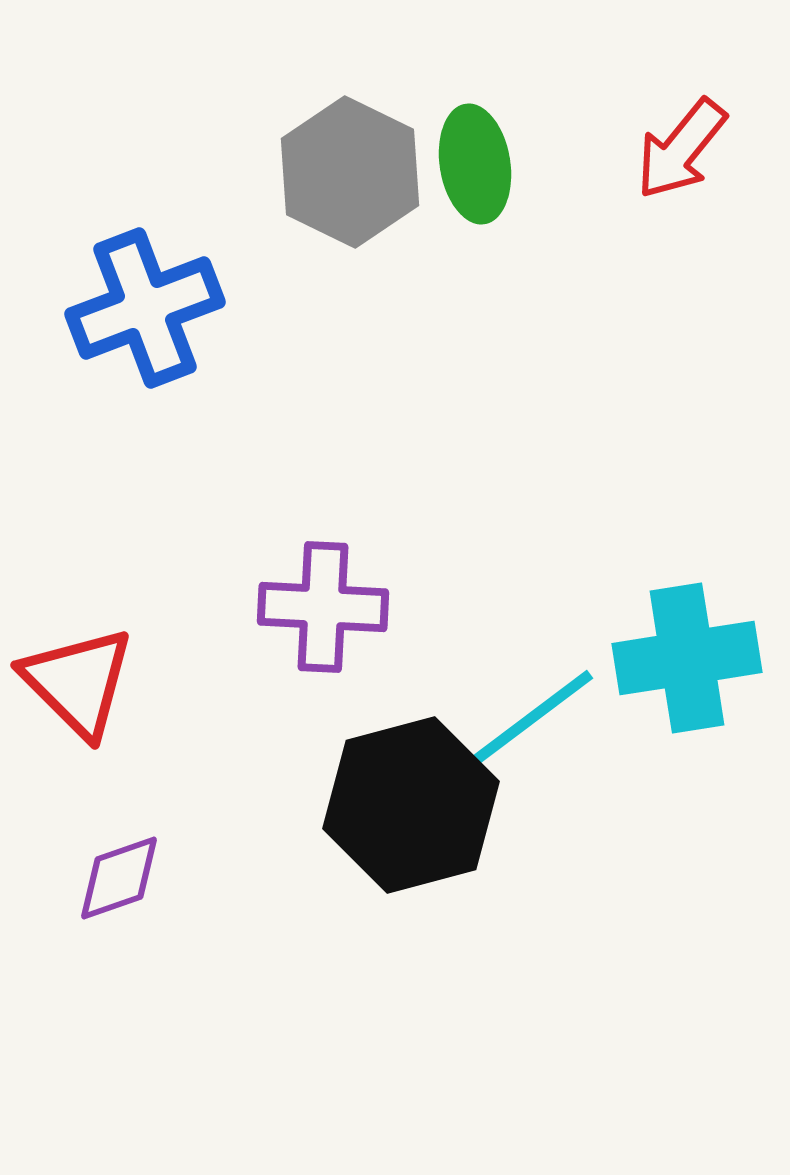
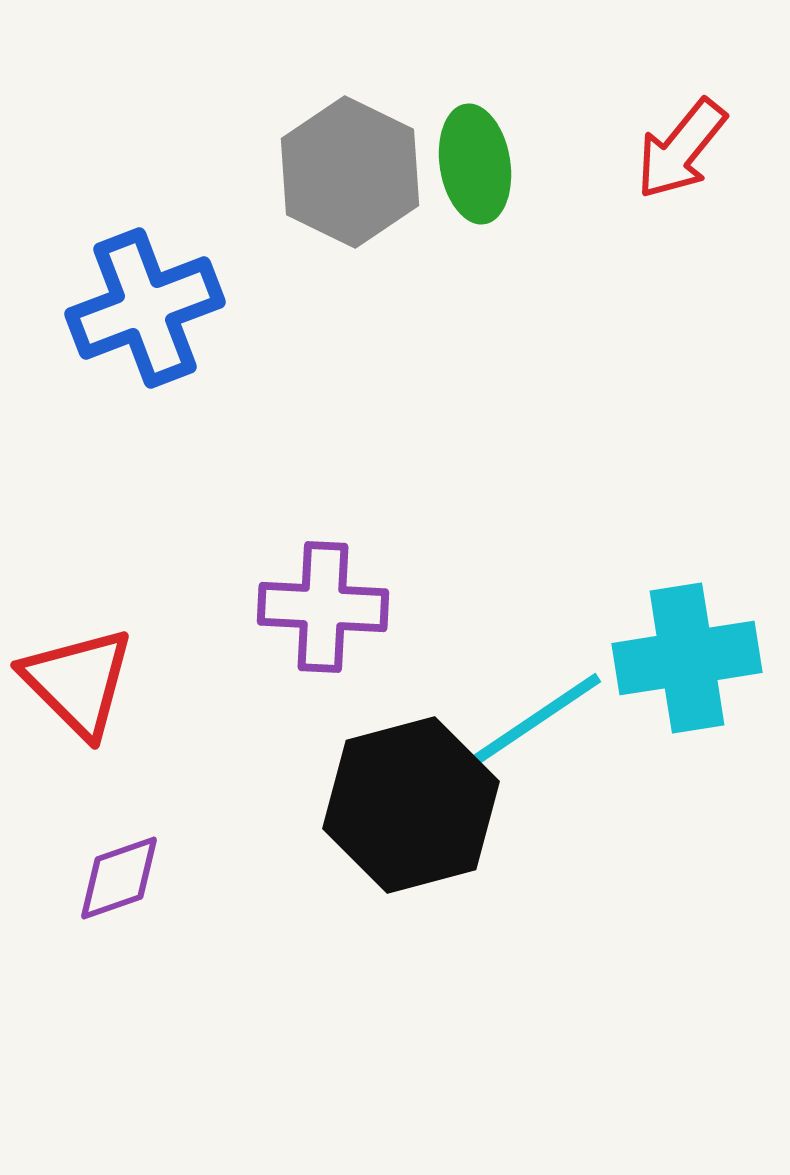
cyan line: moved 6 px right; rotated 3 degrees clockwise
